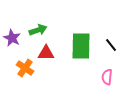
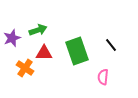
purple star: rotated 24 degrees clockwise
green rectangle: moved 4 px left, 5 px down; rotated 20 degrees counterclockwise
red triangle: moved 2 px left
pink semicircle: moved 4 px left
